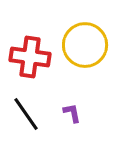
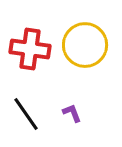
red cross: moved 8 px up
purple L-shape: rotated 10 degrees counterclockwise
